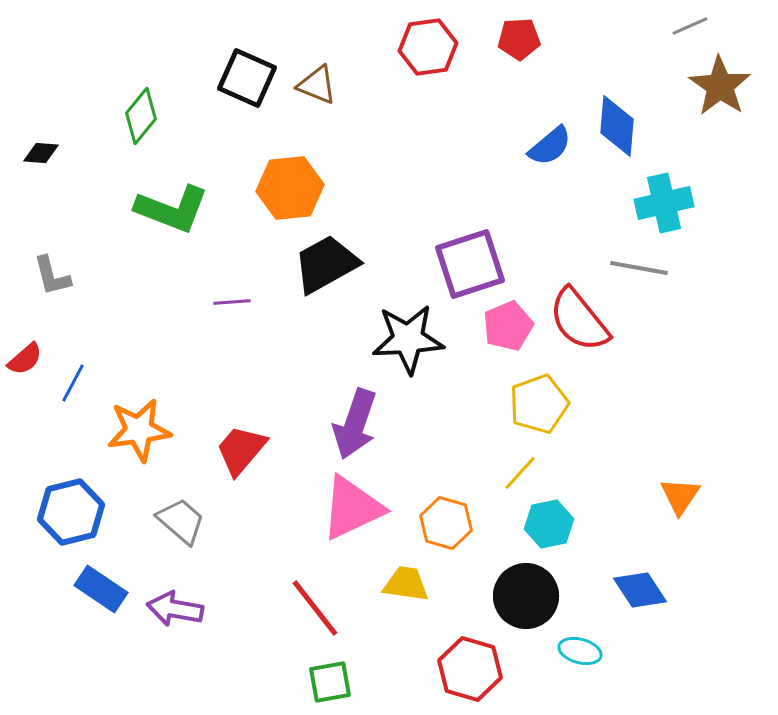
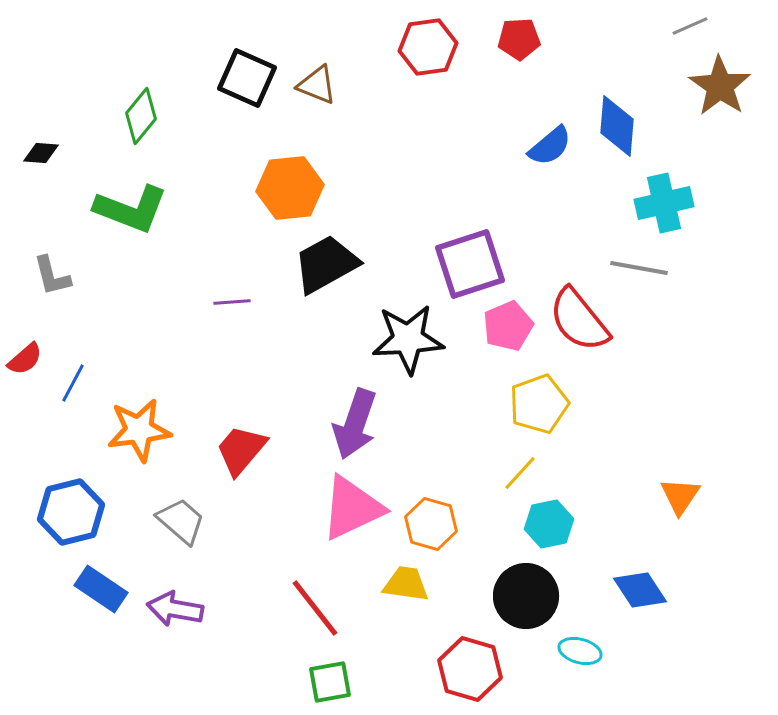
green L-shape at (172, 209): moved 41 px left
orange hexagon at (446, 523): moved 15 px left, 1 px down
